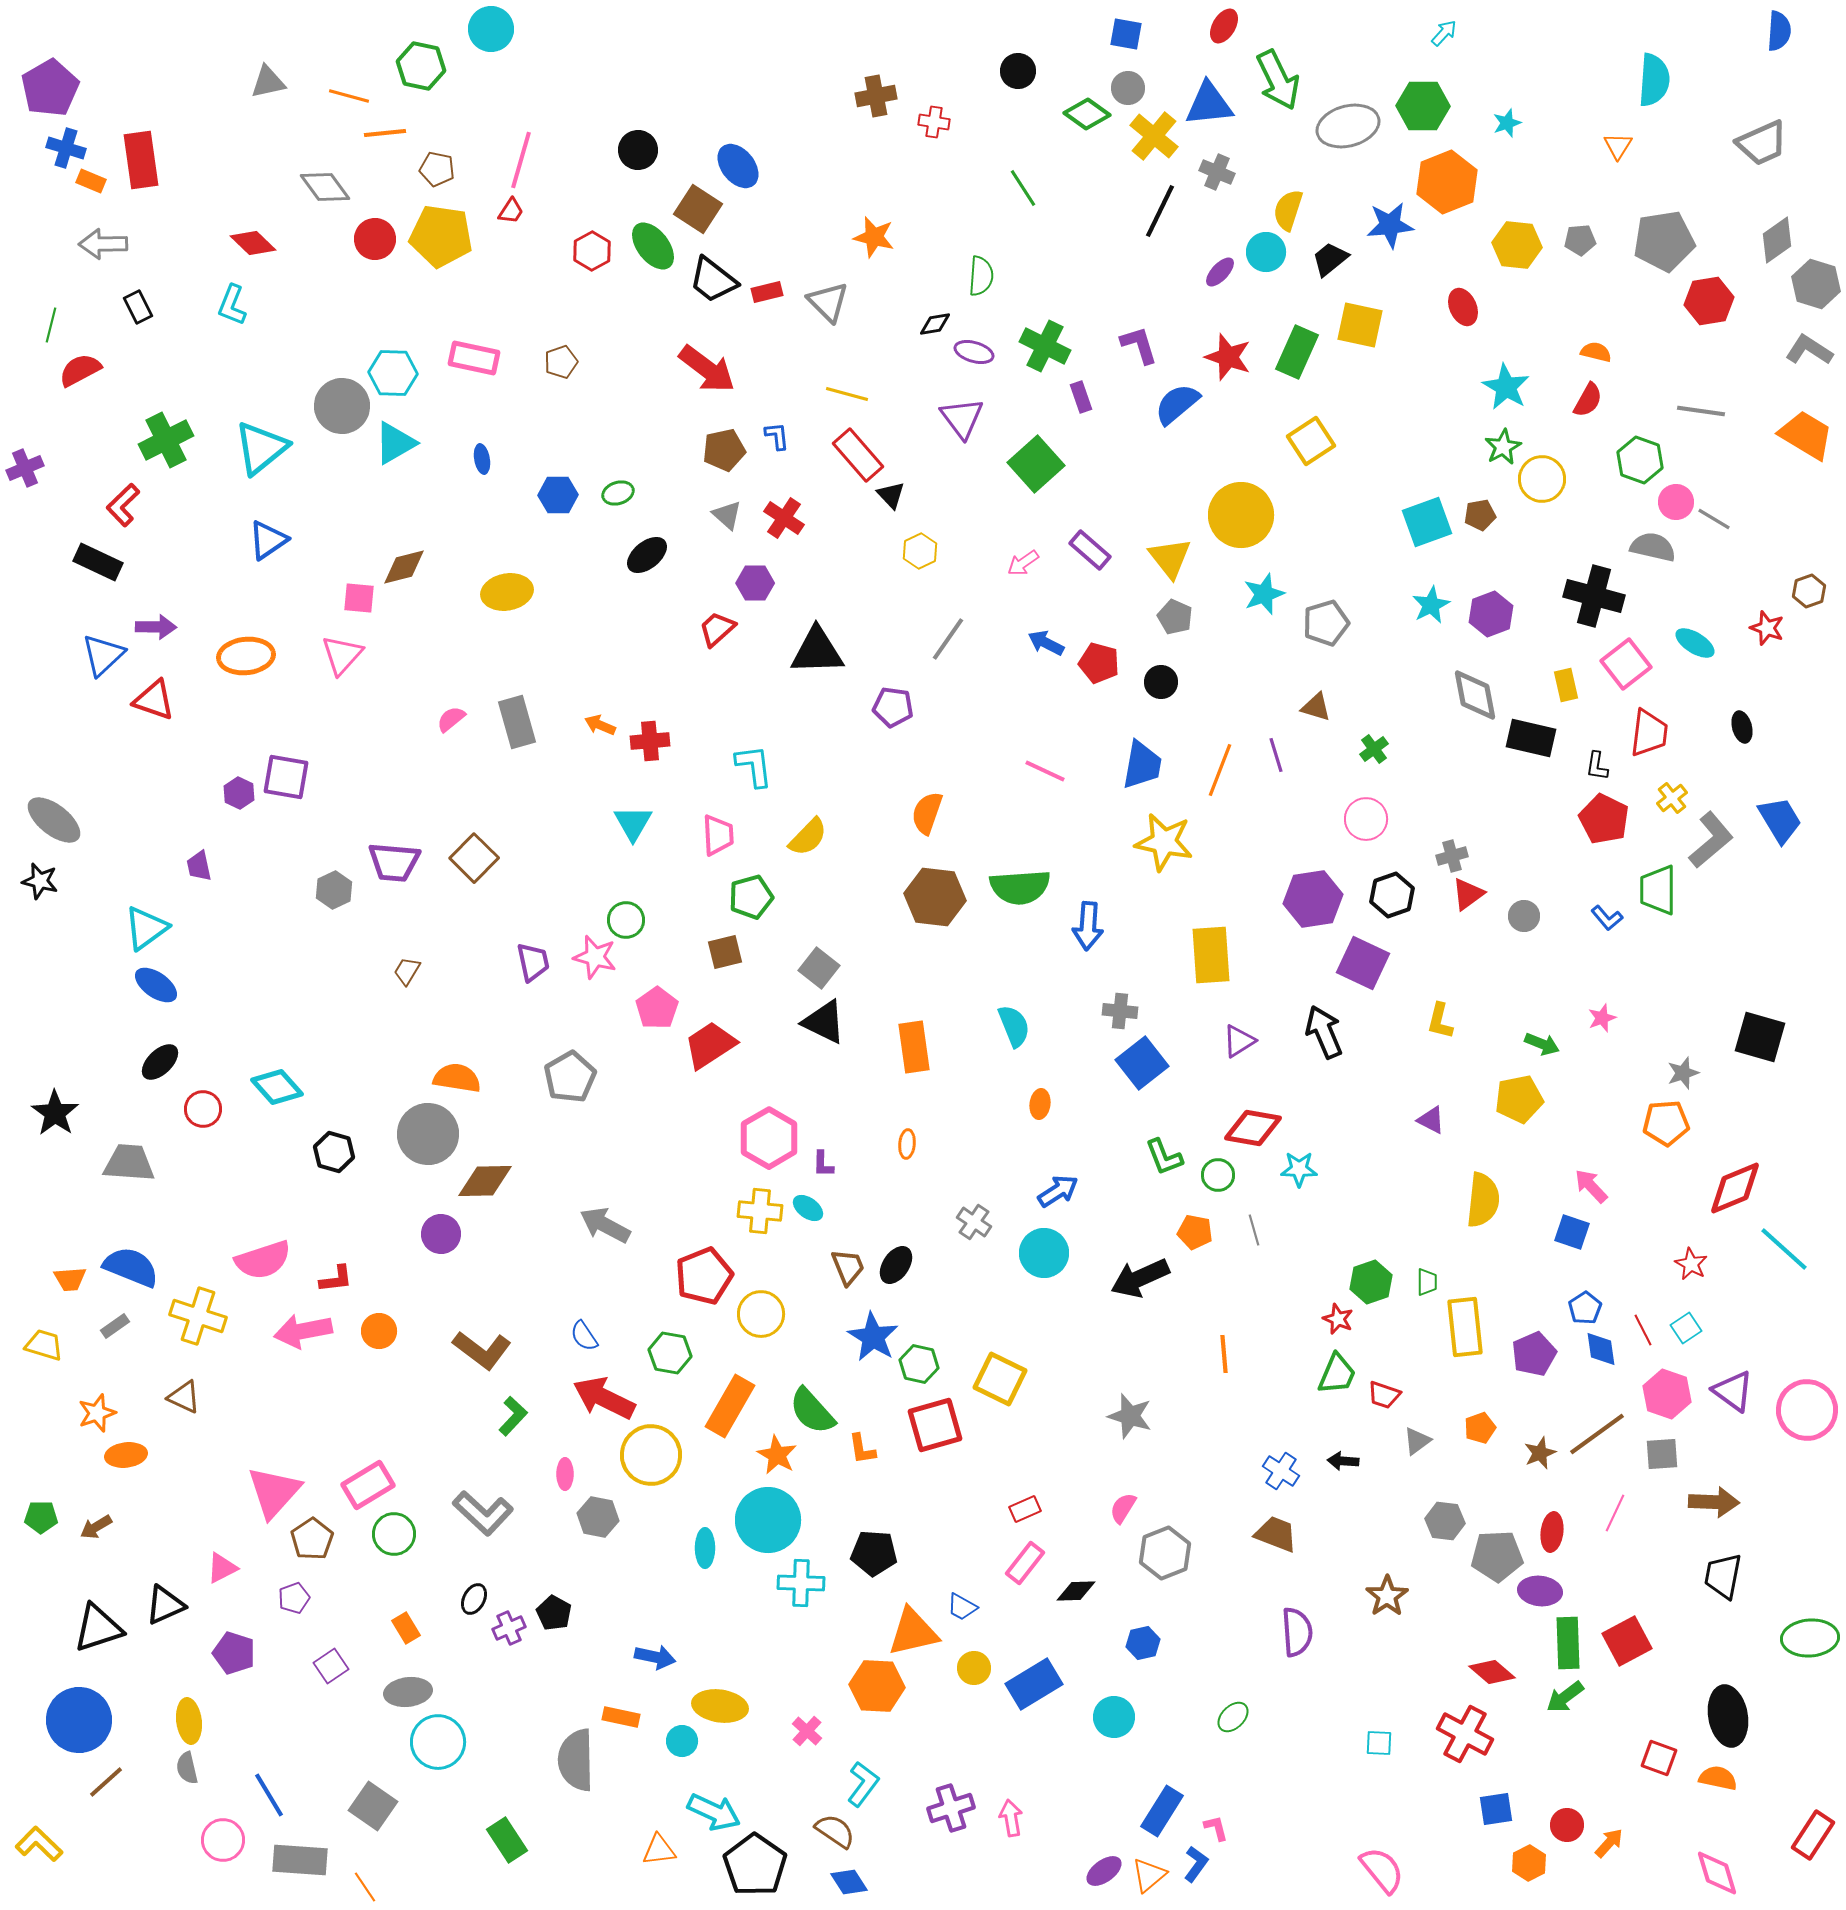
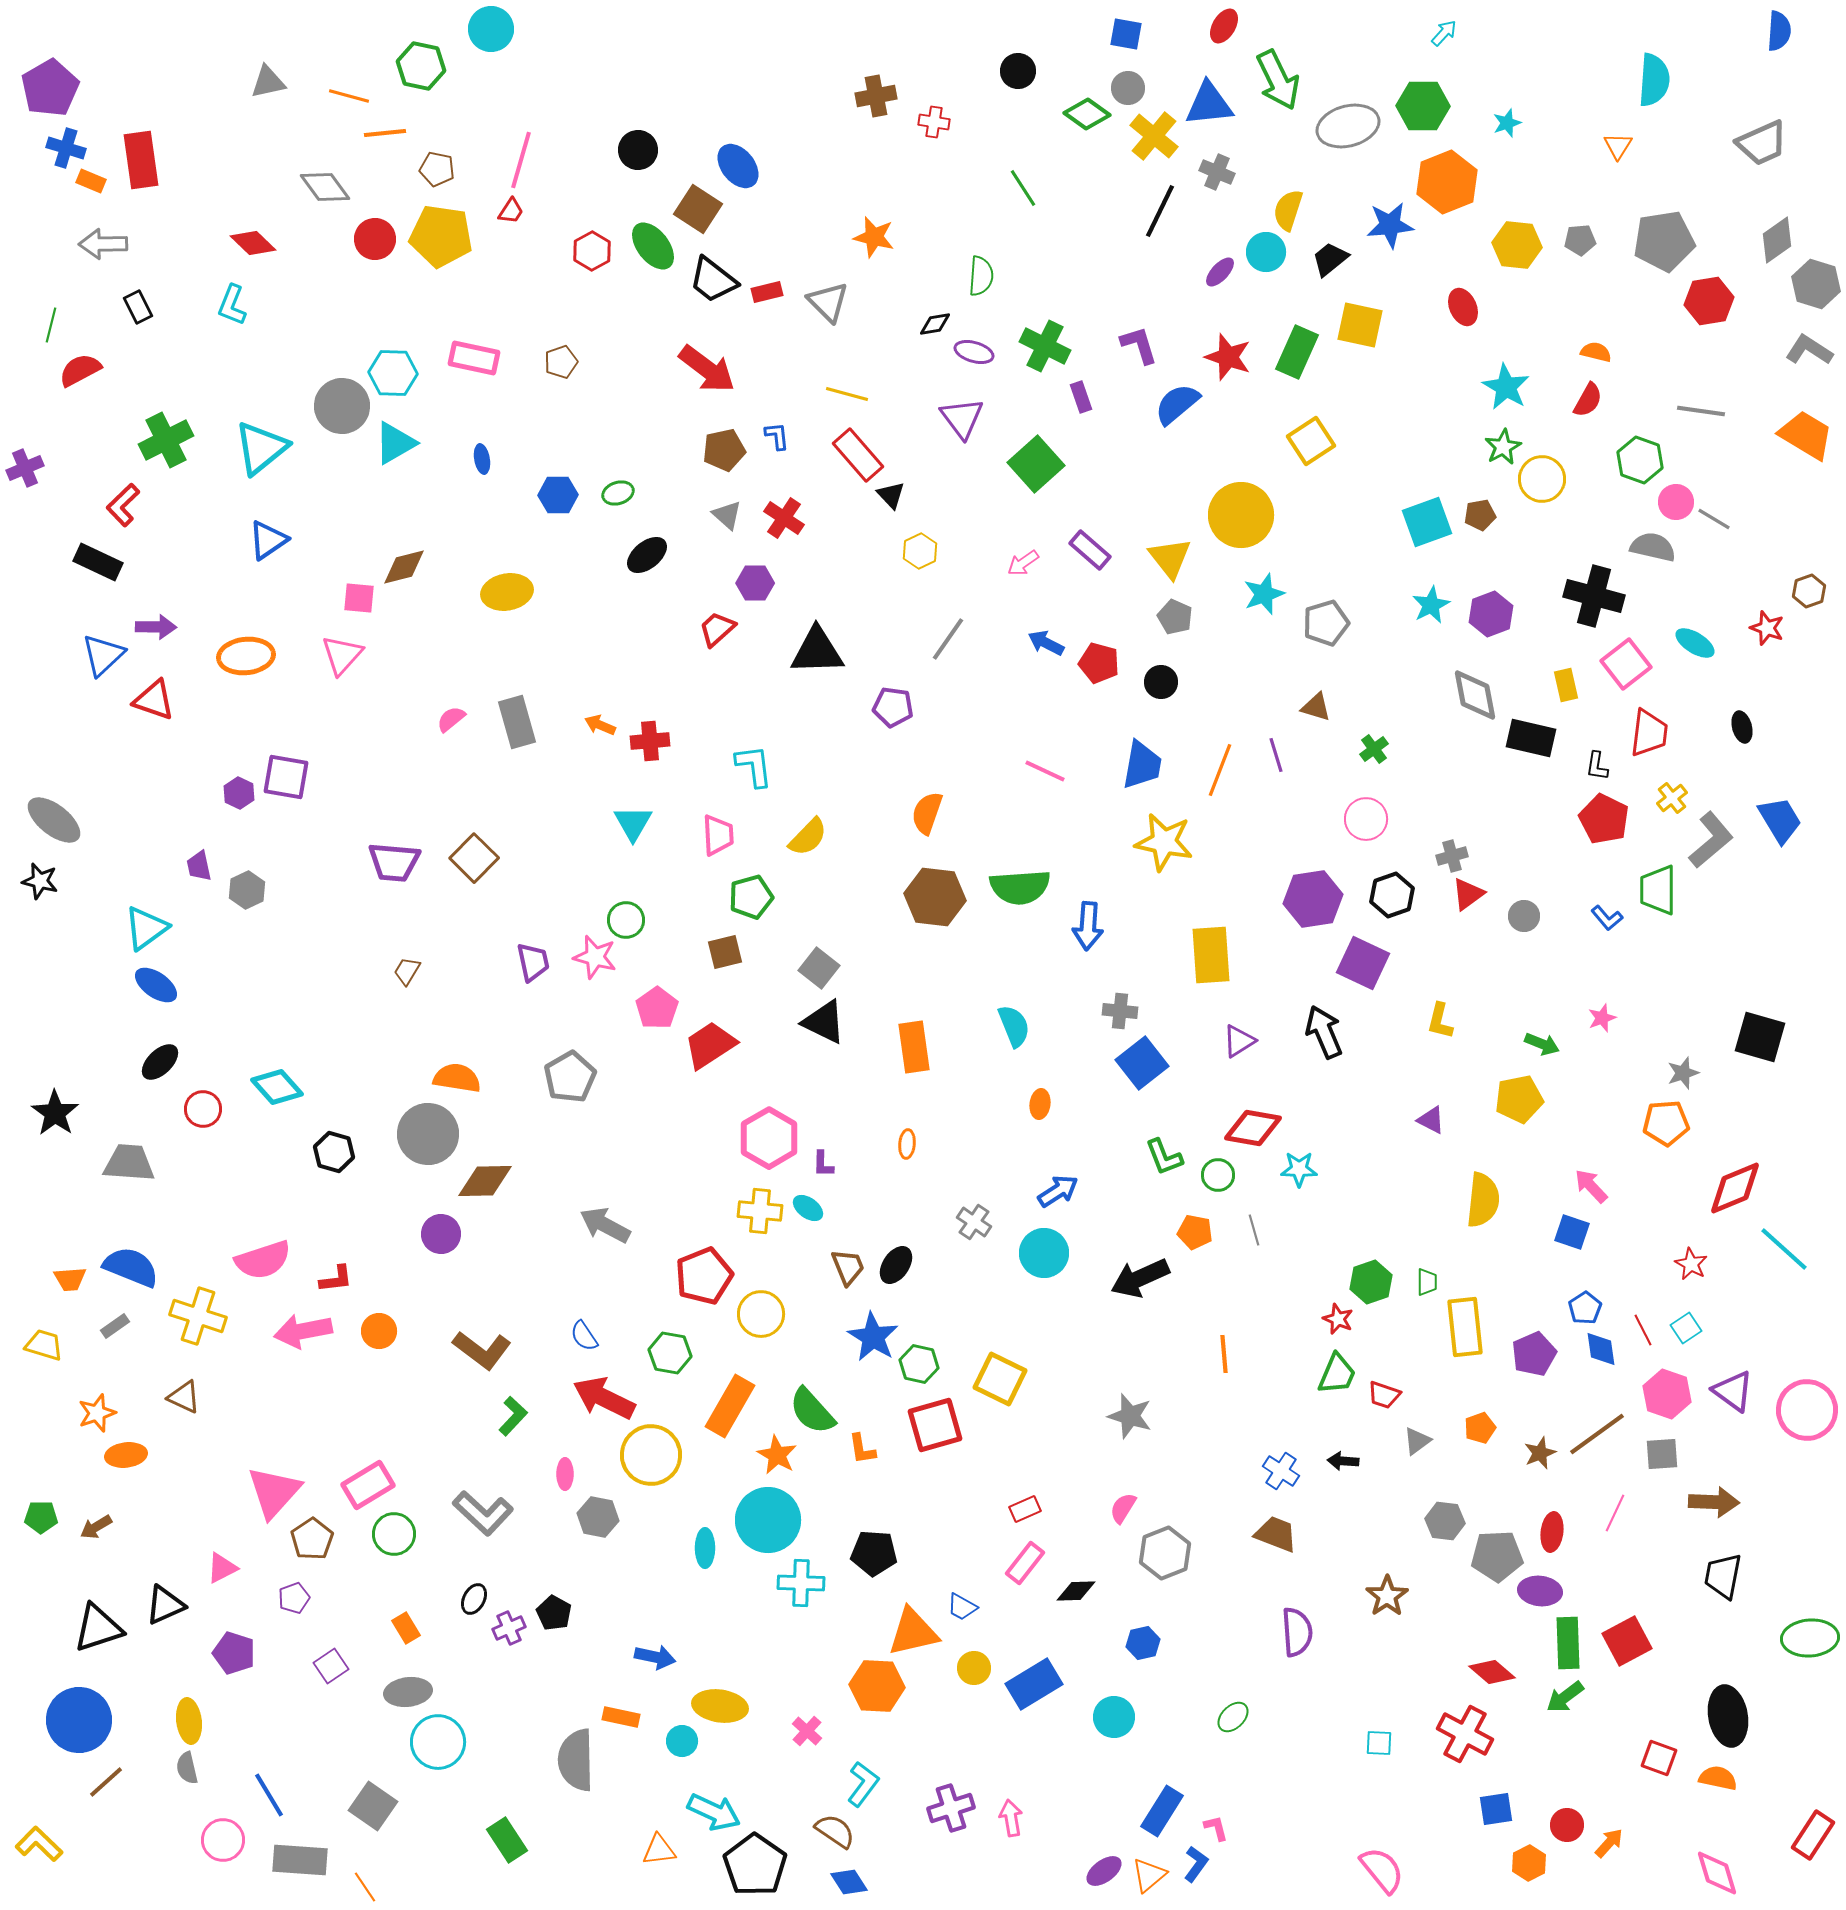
gray hexagon at (334, 890): moved 87 px left
